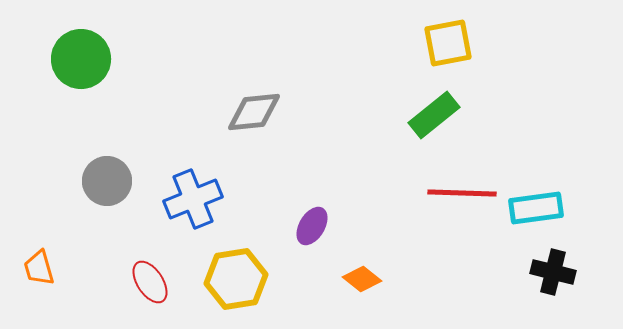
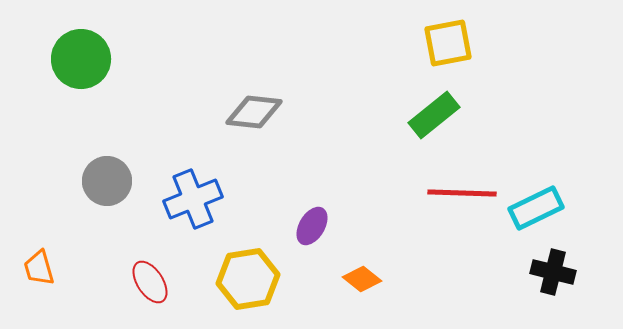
gray diamond: rotated 12 degrees clockwise
cyan rectangle: rotated 18 degrees counterclockwise
yellow hexagon: moved 12 px right
